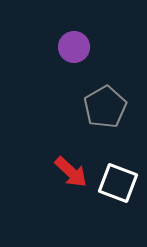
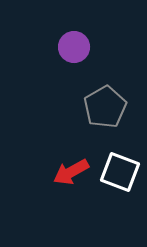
red arrow: rotated 108 degrees clockwise
white square: moved 2 px right, 11 px up
